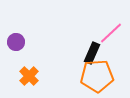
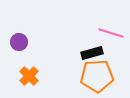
pink line: rotated 60 degrees clockwise
purple circle: moved 3 px right
black rectangle: rotated 50 degrees clockwise
